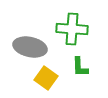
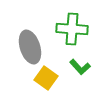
gray ellipse: rotated 60 degrees clockwise
green L-shape: rotated 40 degrees counterclockwise
